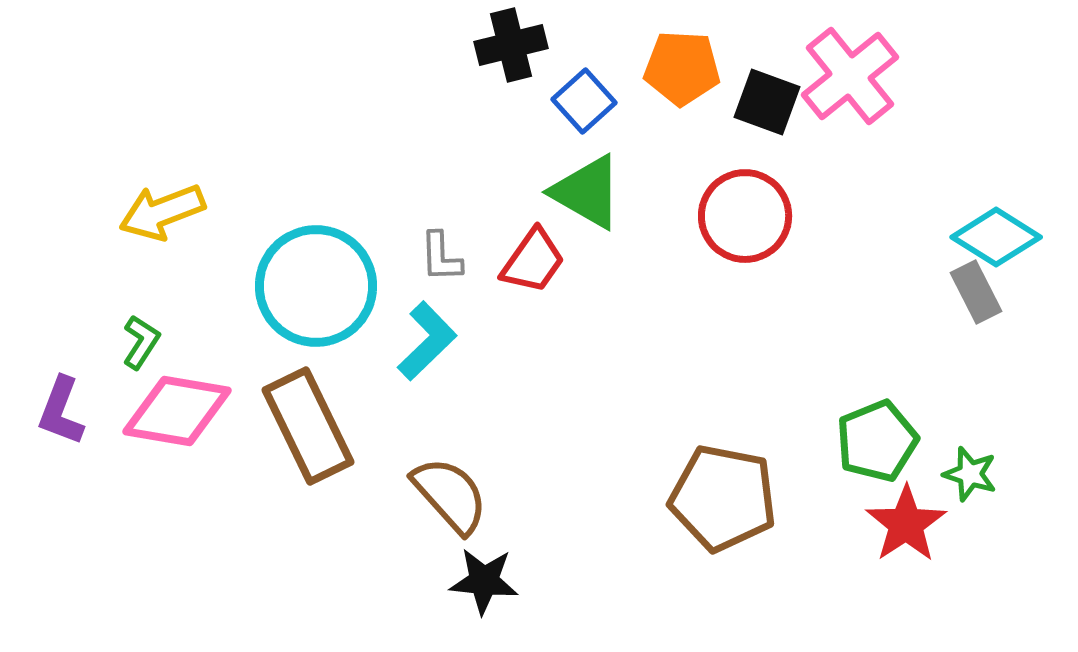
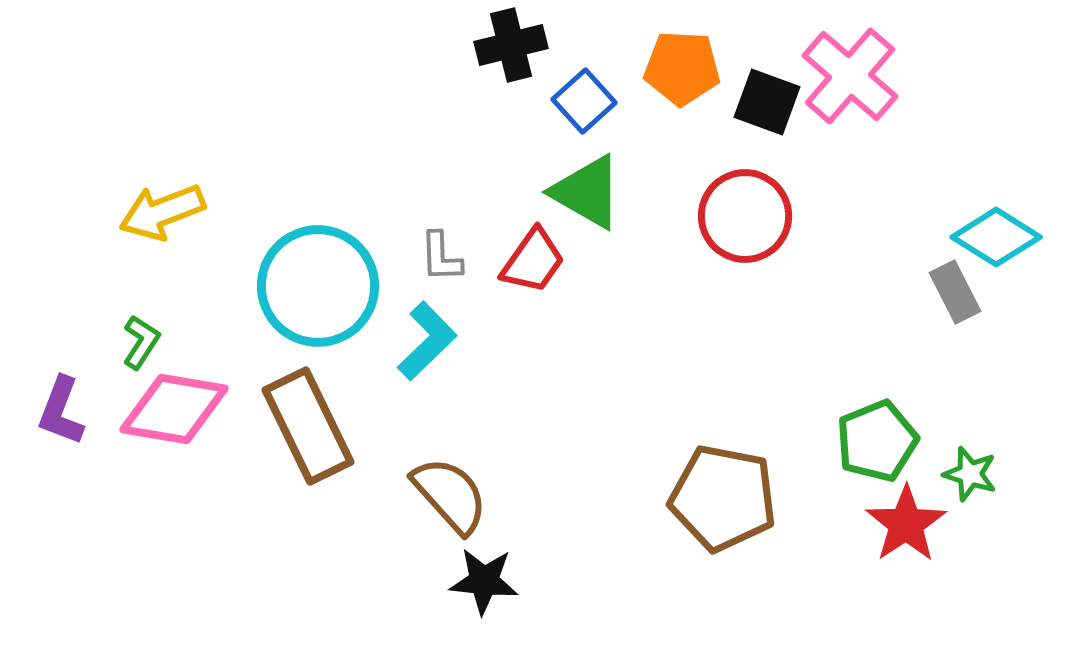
pink cross: rotated 10 degrees counterclockwise
cyan circle: moved 2 px right
gray rectangle: moved 21 px left
pink diamond: moved 3 px left, 2 px up
